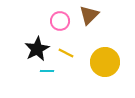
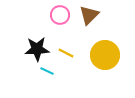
pink circle: moved 6 px up
black star: rotated 25 degrees clockwise
yellow circle: moved 7 px up
cyan line: rotated 24 degrees clockwise
